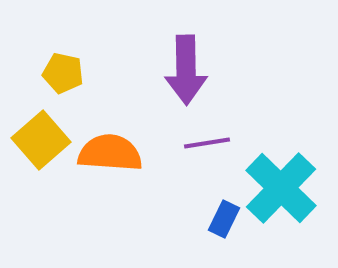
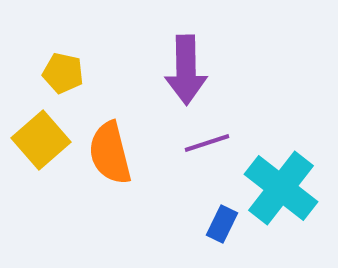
purple line: rotated 9 degrees counterclockwise
orange semicircle: rotated 108 degrees counterclockwise
cyan cross: rotated 6 degrees counterclockwise
blue rectangle: moved 2 px left, 5 px down
